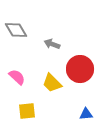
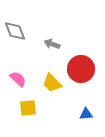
gray diamond: moved 1 px left, 1 px down; rotated 10 degrees clockwise
red circle: moved 1 px right
pink semicircle: moved 1 px right, 2 px down
yellow square: moved 1 px right, 3 px up
